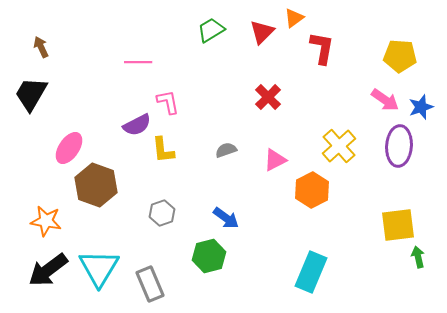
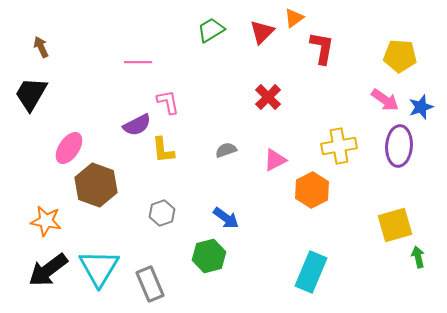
yellow cross: rotated 32 degrees clockwise
yellow square: moved 3 px left; rotated 9 degrees counterclockwise
